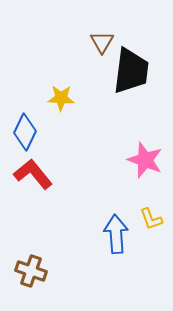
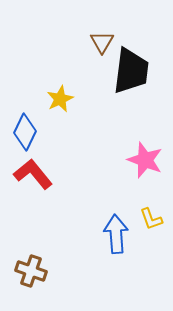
yellow star: moved 1 px left, 1 px down; rotated 28 degrees counterclockwise
